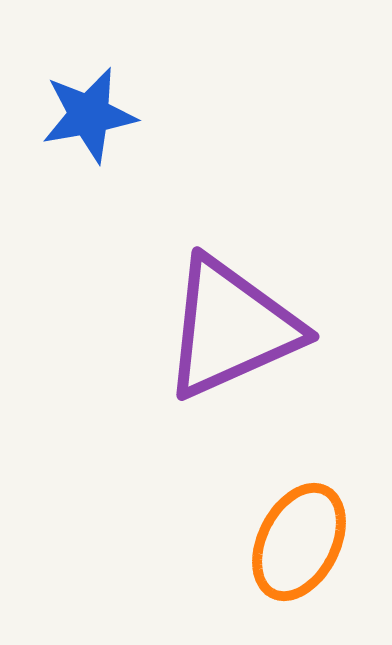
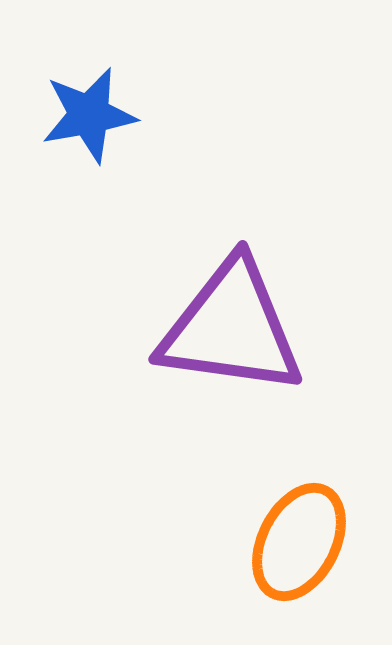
purple triangle: rotated 32 degrees clockwise
